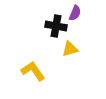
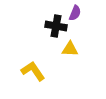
yellow triangle: rotated 18 degrees clockwise
